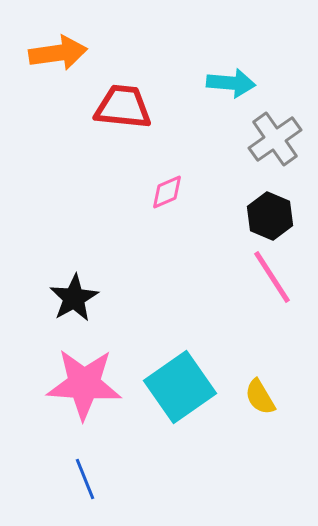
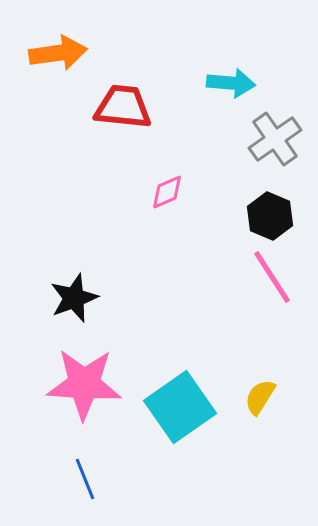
black star: rotated 9 degrees clockwise
cyan square: moved 20 px down
yellow semicircle: rotated 63 degrees clockwise
